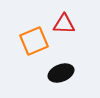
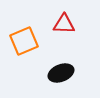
orange square: moved 10 px left
